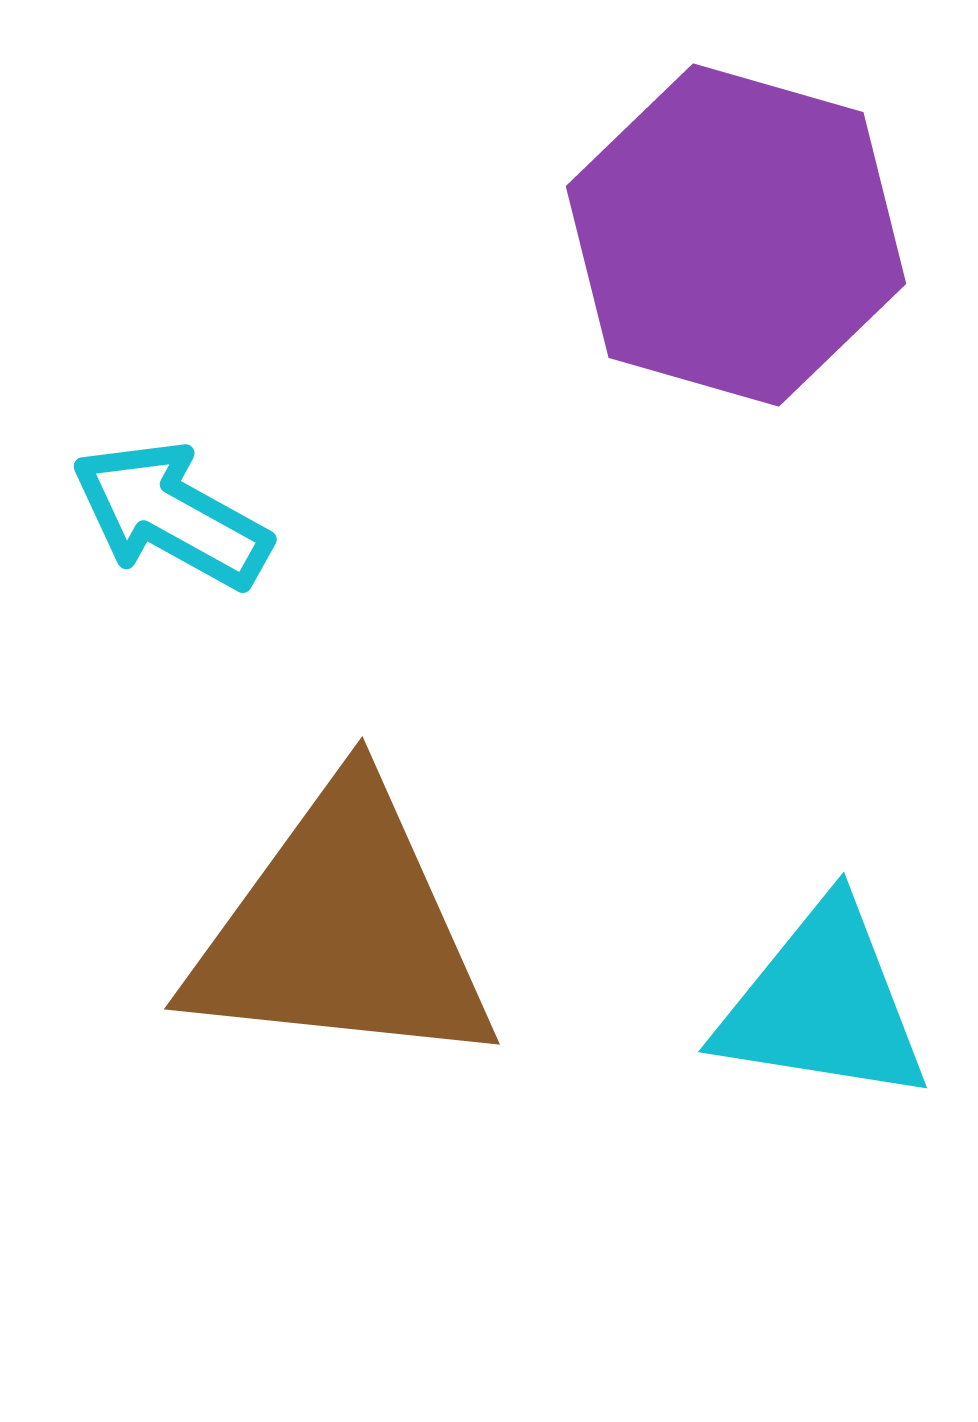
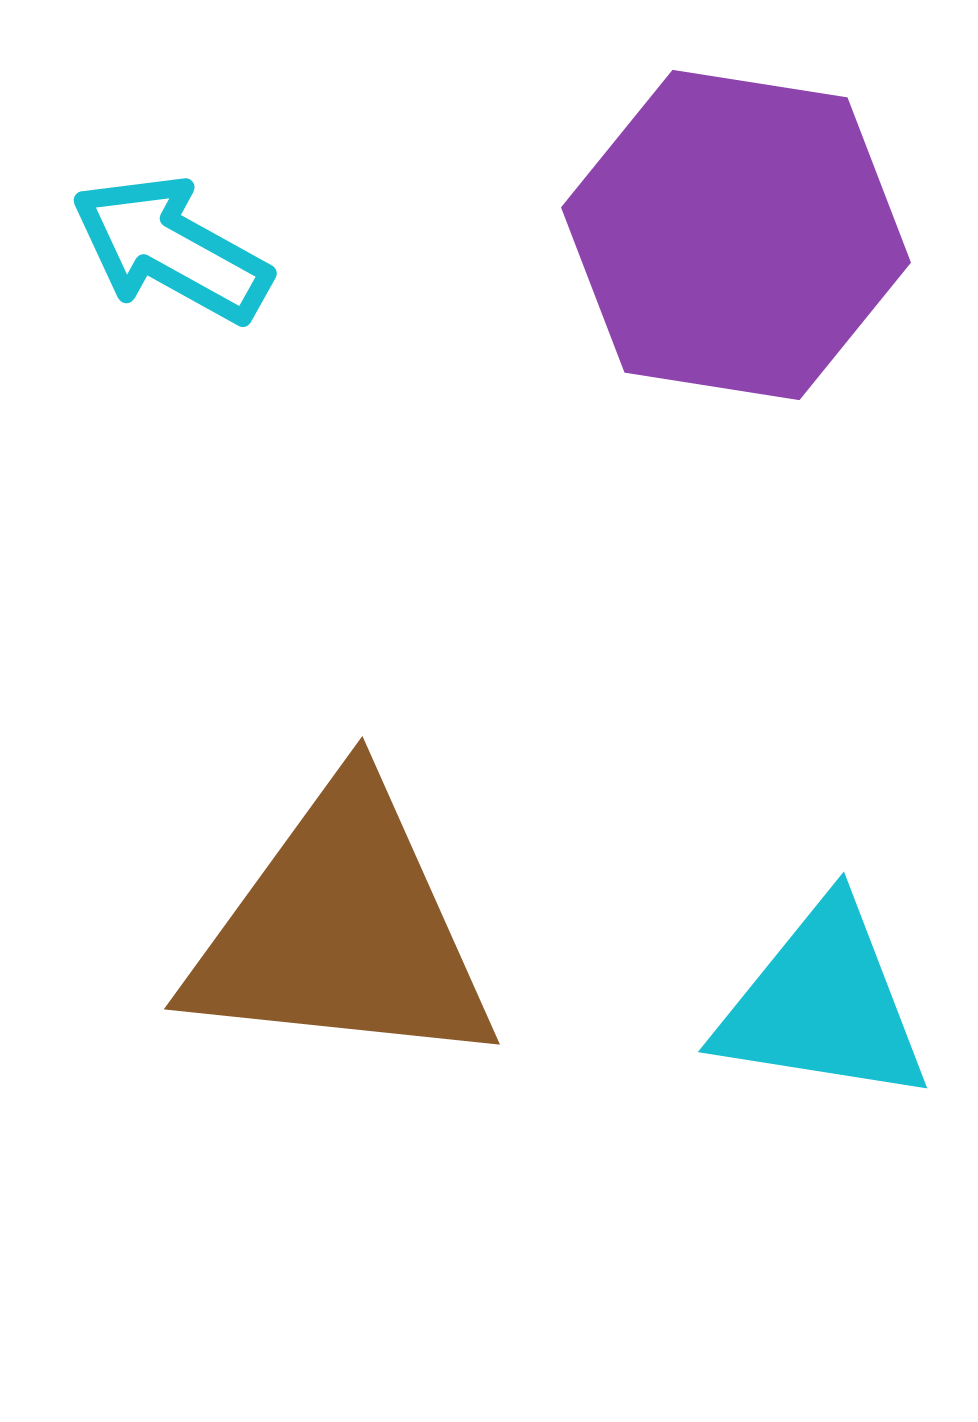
purple hexagon: rotated 7 degrees counterclockwise
cyan arrow: moved 266 px up
